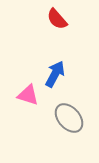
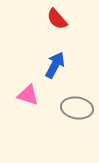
blue arrow: moved 9 px up
gray ellipse: moved 8 px right, 10 px up; rotated 40 degrees counterclockwise
